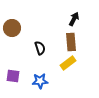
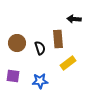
black arrow: rotated 112 degrees counterclockwise
brown circle: moved 5 px right, 15 px down
brown rectangle: moved 13 px left, 3 px up
